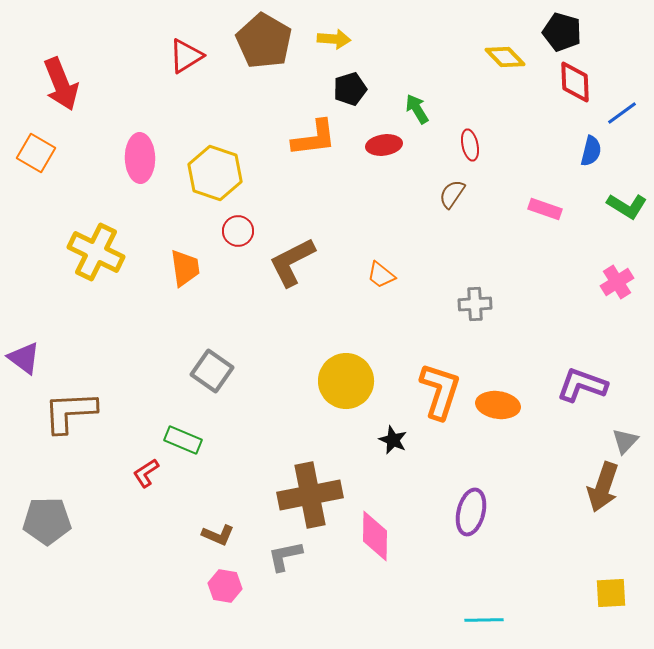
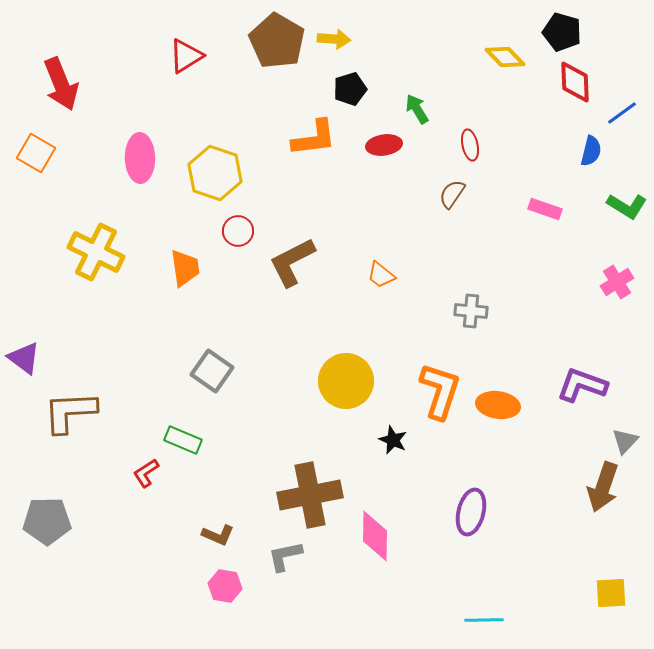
brown pentagon at (264, 41): moved 13 px right
gray cross at (475, 304): moved 4 px left, 7 px down; rotated 8 degrees clockwise
